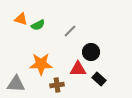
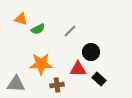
green semicircle: moved 4 px down
